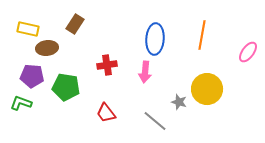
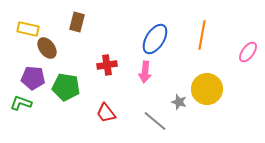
brown rectangle: moved 2 px right, 2 px up; rotated 18 degrees counterclockwise
blue ellipse: rotated 28 degrees clockwise
brown ellipse: rotated 60 degrees clockwise
purple pentagon: moved 1 px right, 2 px down
